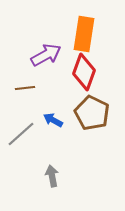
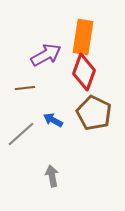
orange rectangle: moved 1 px left, 3 px down
brown pentagon: moved 2 px right
